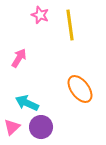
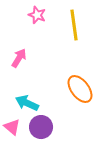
pink star: moved 3 px left
yellow line: moved 4 px right
pink triangle: rotated 36 degrees counterclockwise
